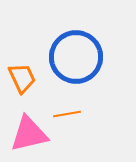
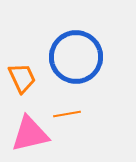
pink triangle: moved 1 px right
